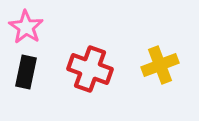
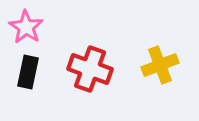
black rectangle: moved 2 px right
